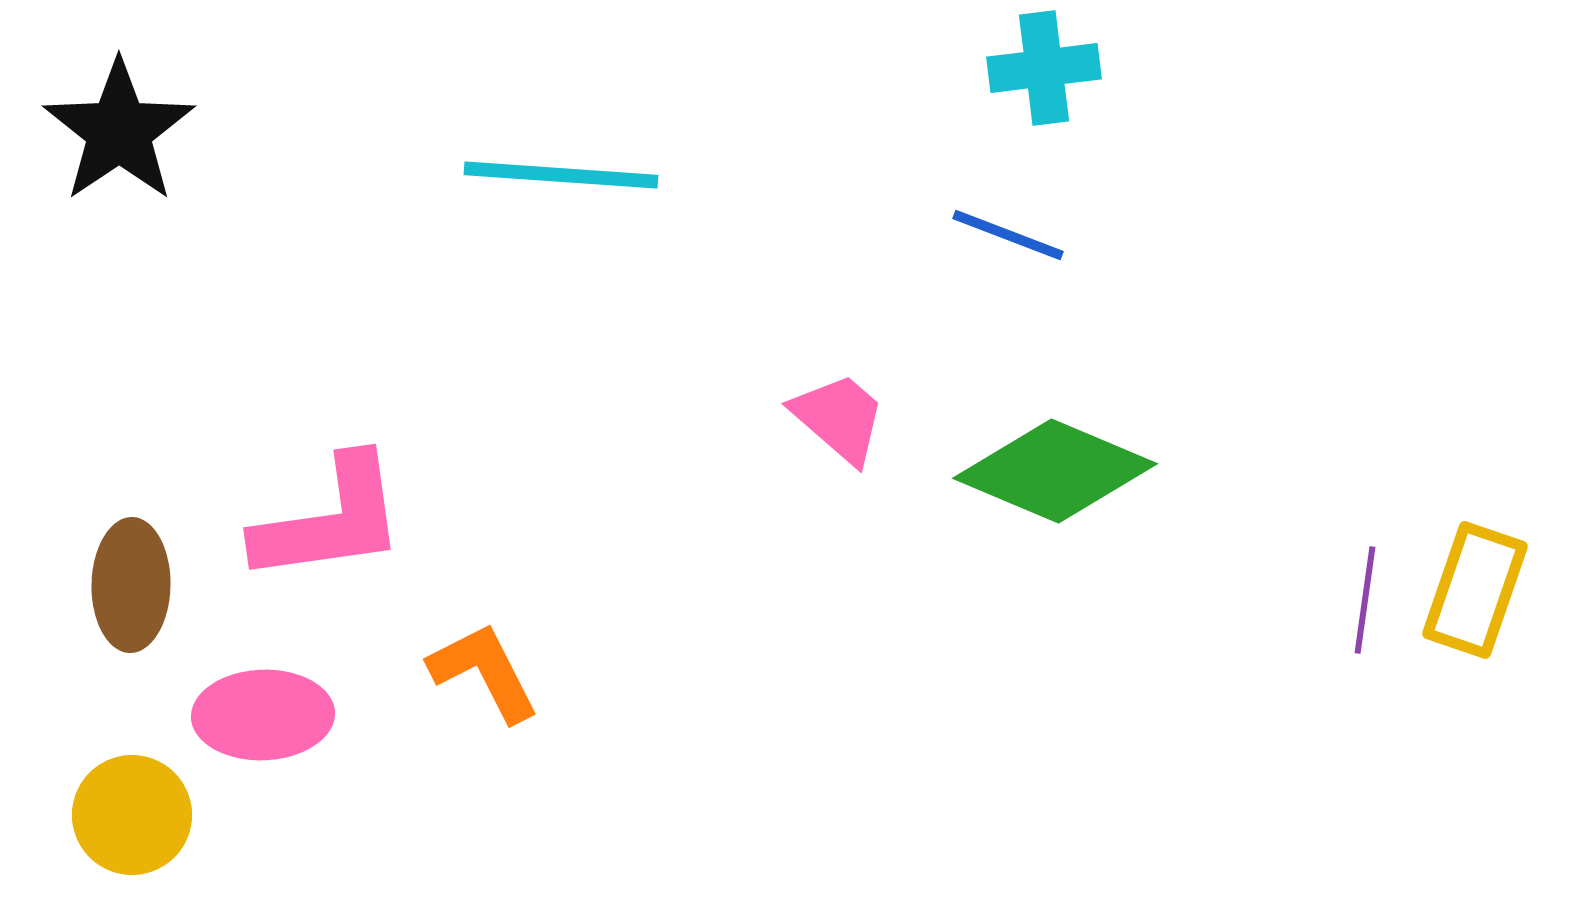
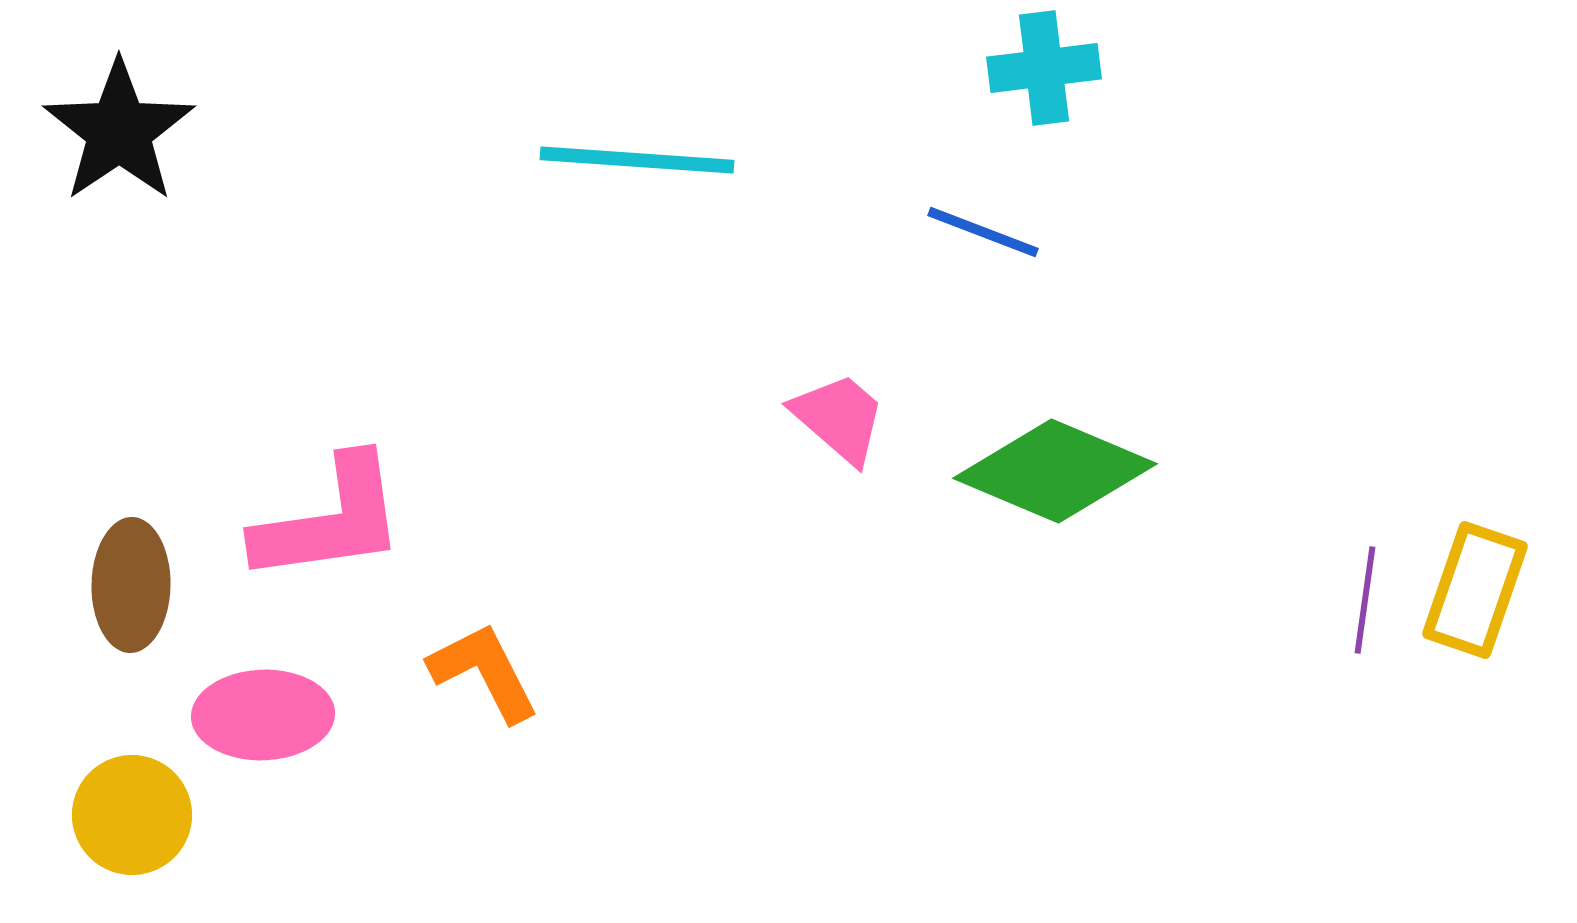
cyan line: moved 76 px right, 15 px up
blue line: moved 25 px left, 3 px up
